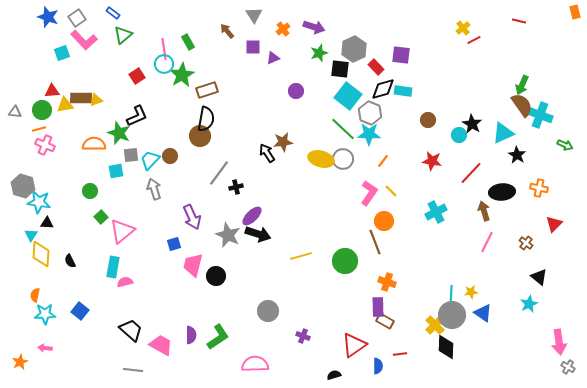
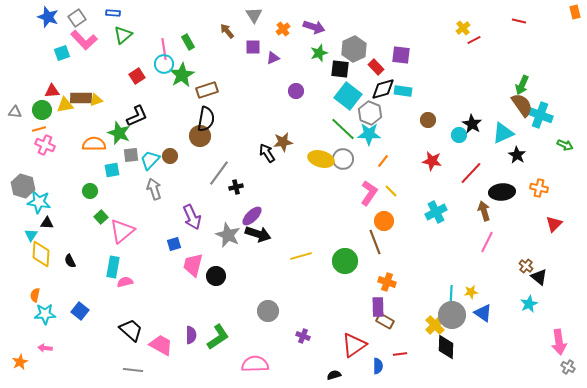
blue rectangle at (113, 13): rotated 32 degrees counterclockwise
cyan square at (116, 171): moved 4 px left, 1 px up
brown cross at (526, 243): moved 23 px down
